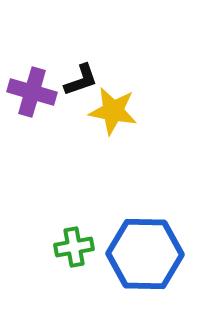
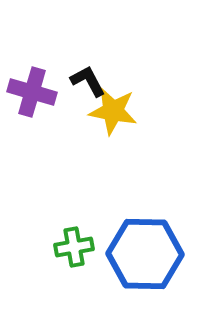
black L-shape: moved 7 px right, 1 px down; rotated 99 degrees counterclockwise
